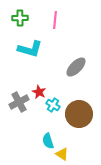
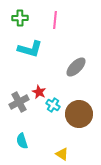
cyan semicircle: moved 26 px left
